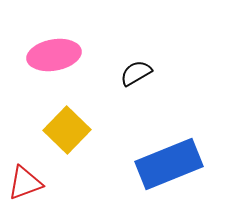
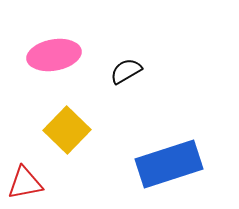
black semicircle: moved 10 px left, 2 px up
blue rectangle: rotated 4 degrees clockwise
red triangle: rotated 9 degrees clockwise
